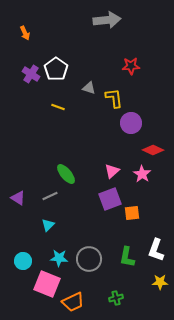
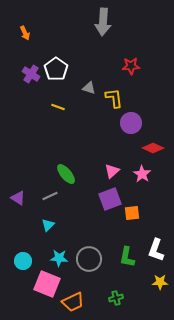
gray arrow: moved 4 px left, 2 px down; rotated 100 degrees clockwise
red diamond: moved 2 px up
